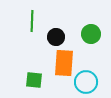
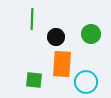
green line: moved 2 px up
orange rectangle: moved 2 px left, 1 px down
